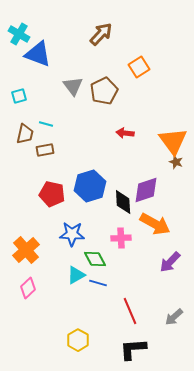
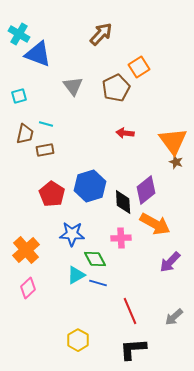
brown pentagon: moved 12 px right, 3 px up
purple diamond: rotated 20 degrees counterclockwise
red pentagon: rotated 20 degrees clockwise
